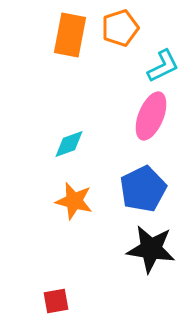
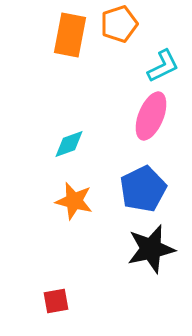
orange pentagon: moved 1 px left, 4 px up
black star: rotated 21 degrees counterclockwise
